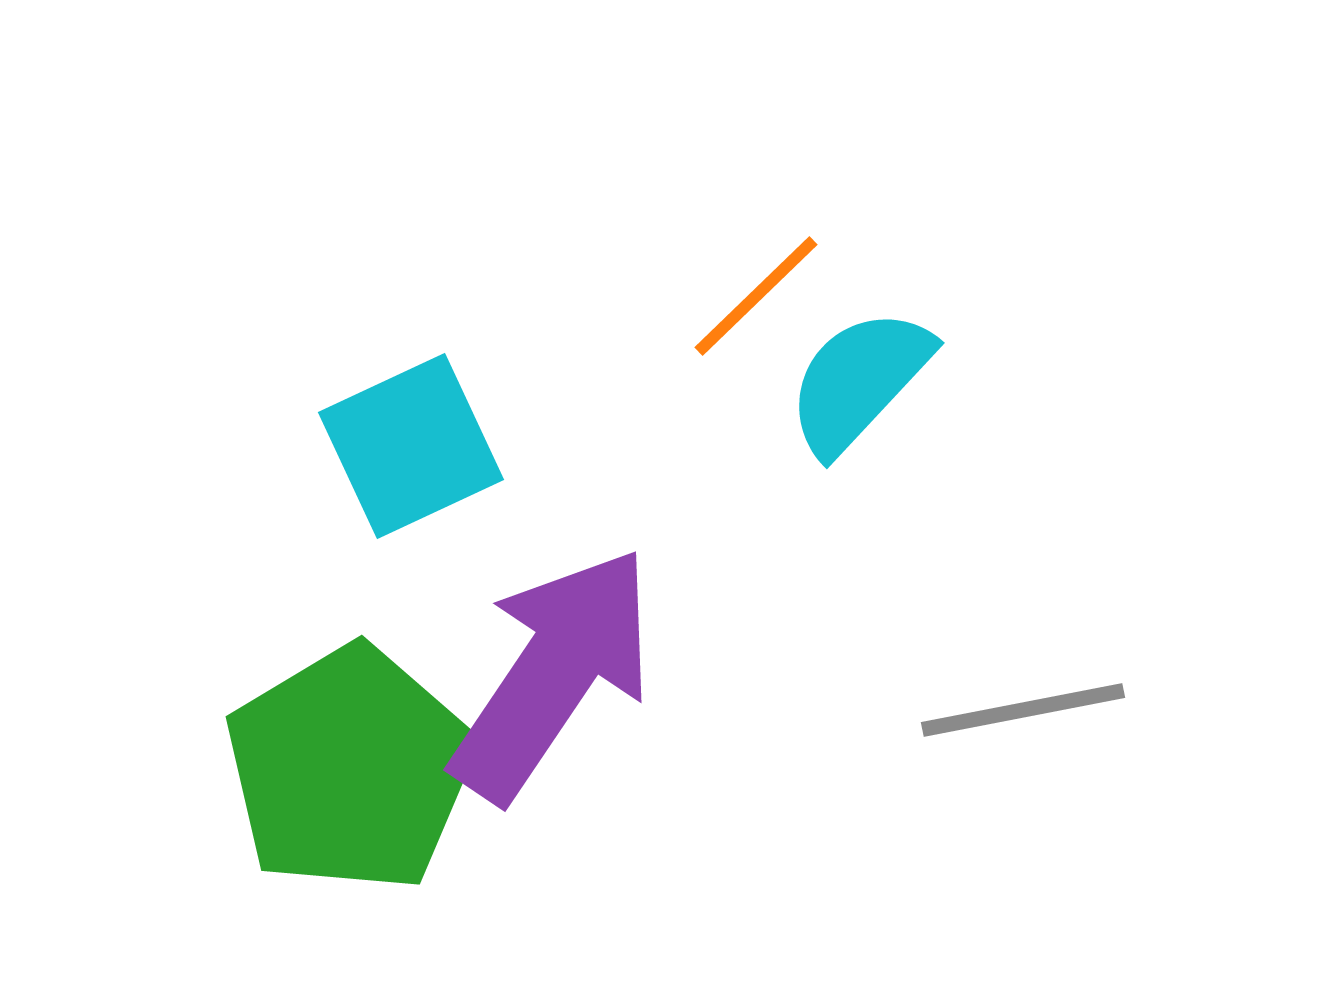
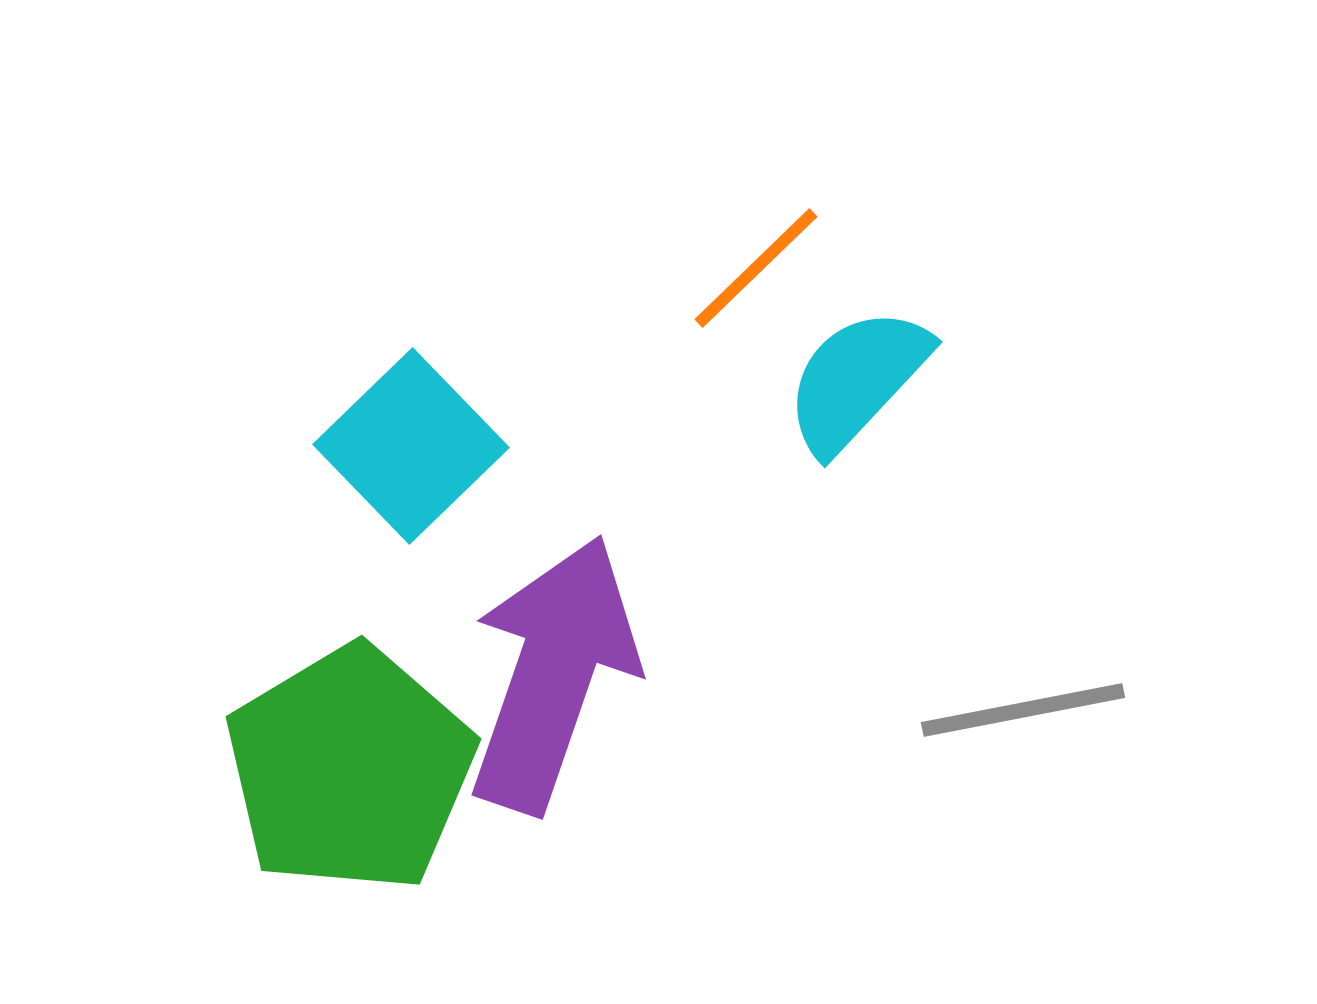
orange line: moved 28 px up
cyan semicircle: moved 2 px left, 1 px up
cyan square: rotated 19 degrees counterclockwise
purple arrow: rotated 15 degrees counterclockwise
